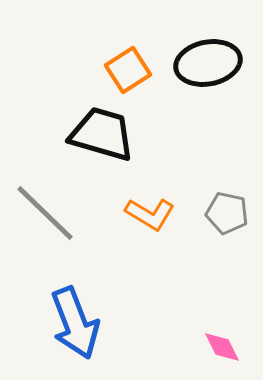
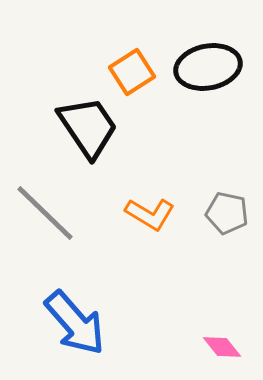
black ellipse: moved 4 px down
orange square: moved 4 px right, 2 px down
black trapezoid: moved 14 px left, 7 px up; rotated 40 degrees clockwise
blue arrow: rotated 20 degrees counterclockwise
pink diamond: rotated 12 degrees counterclockwise
